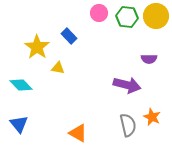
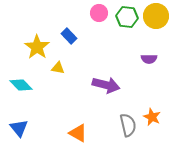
purple arrow: moved 21 px left
blue triangle: moved 4 px down
